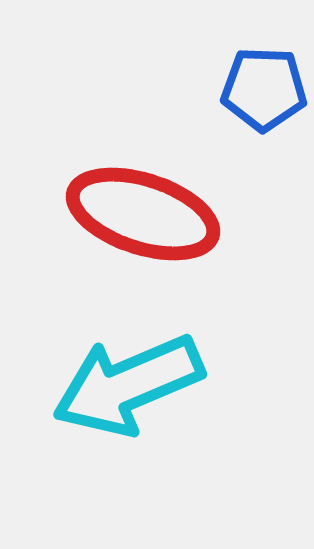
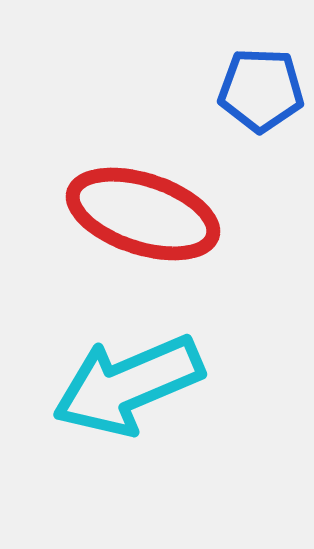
blue pentagon: moved 3 px left, 1 px down
